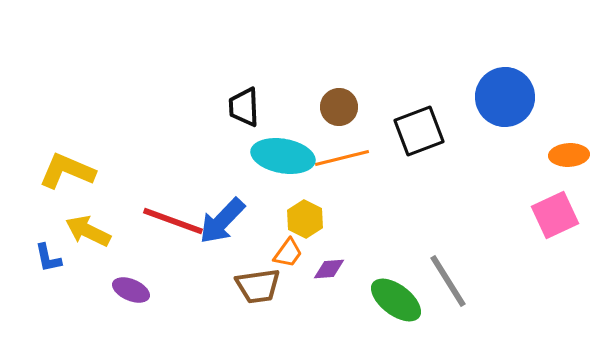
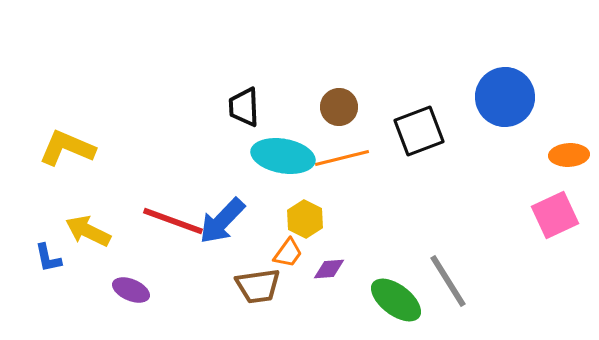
yellow L-shape: moved 23 px up
